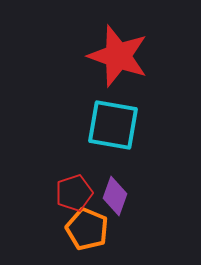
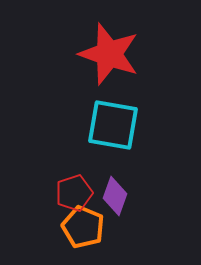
red star: moved 9 px left, 2 px up
orange pentagon: moved 4 px left, 2 px up
